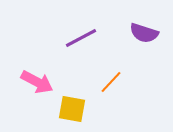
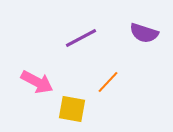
orange line: moved 3 px left
